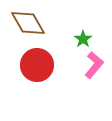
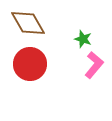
green star: rotated 18 degrees counterclockwise
red circle: moved 7 px left, 1 px up
